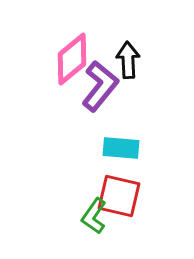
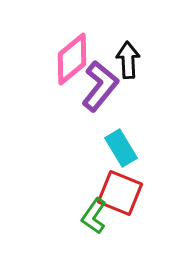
cyan rectangle: rotated 54 degrees clockwise
red square: moved 1 px right, 3 px up; rotated 9 degrees clockwise
